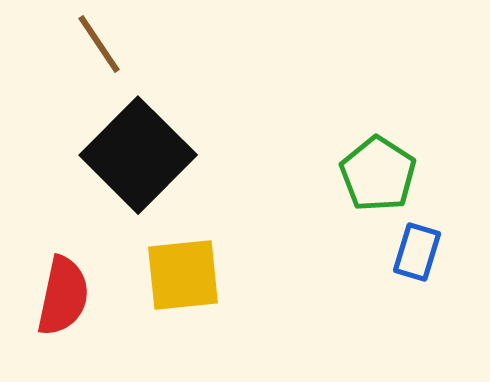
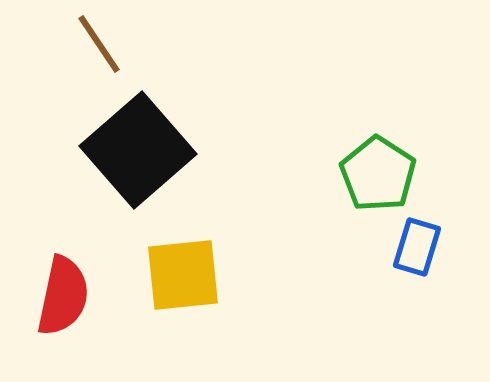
black square: moved 5 px up; rotated 4 degrees clockwise
blue rectangle: moved 5 px up
